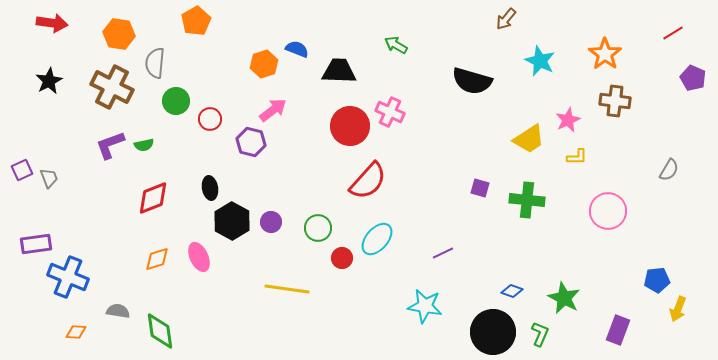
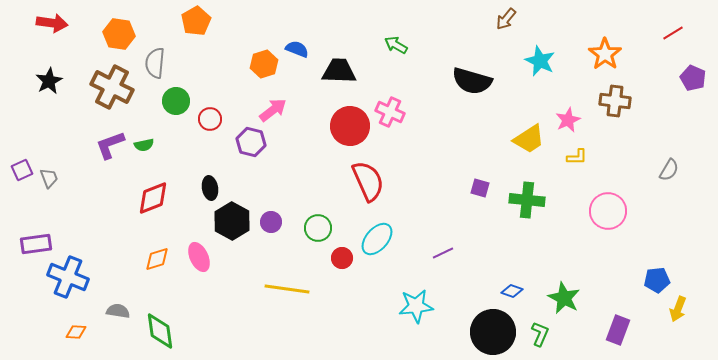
red semicircle at (368, 181): rotated 66 degrees counterclockwise
cyan star at (425, 306): moved 9 px left; rotated 16 degrees counterclockwise
